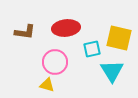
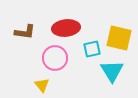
pink circle: moved 4 px up
yellow triangle: moved 5 px left; rotated 35 degrees clockwise
